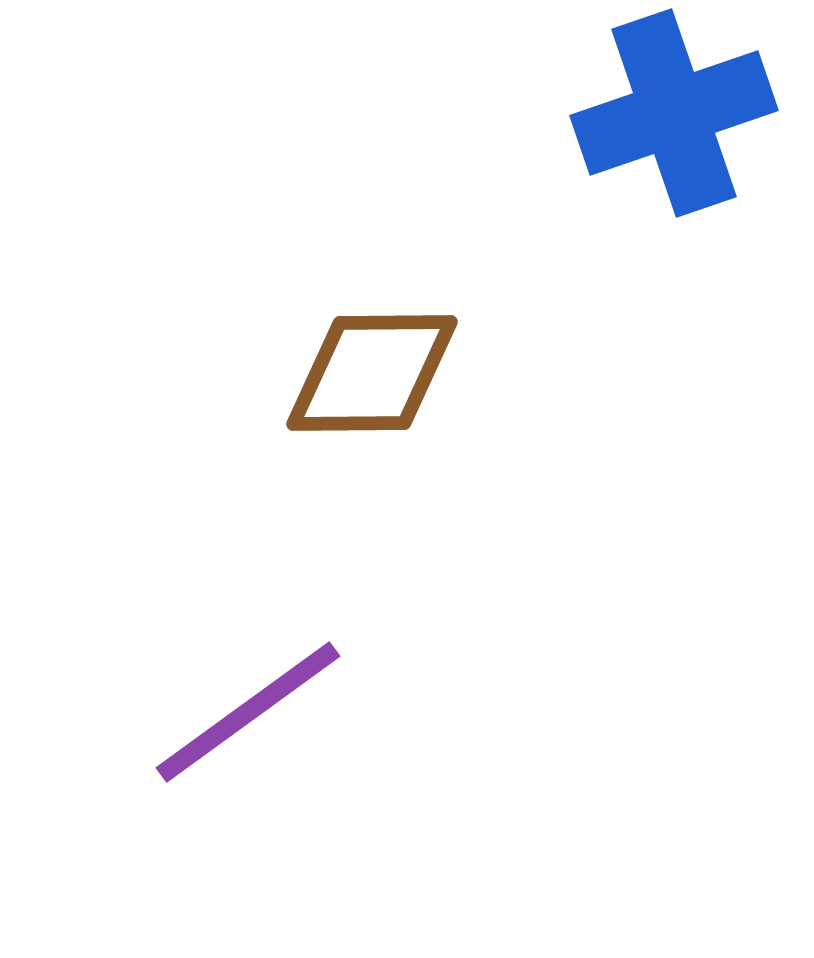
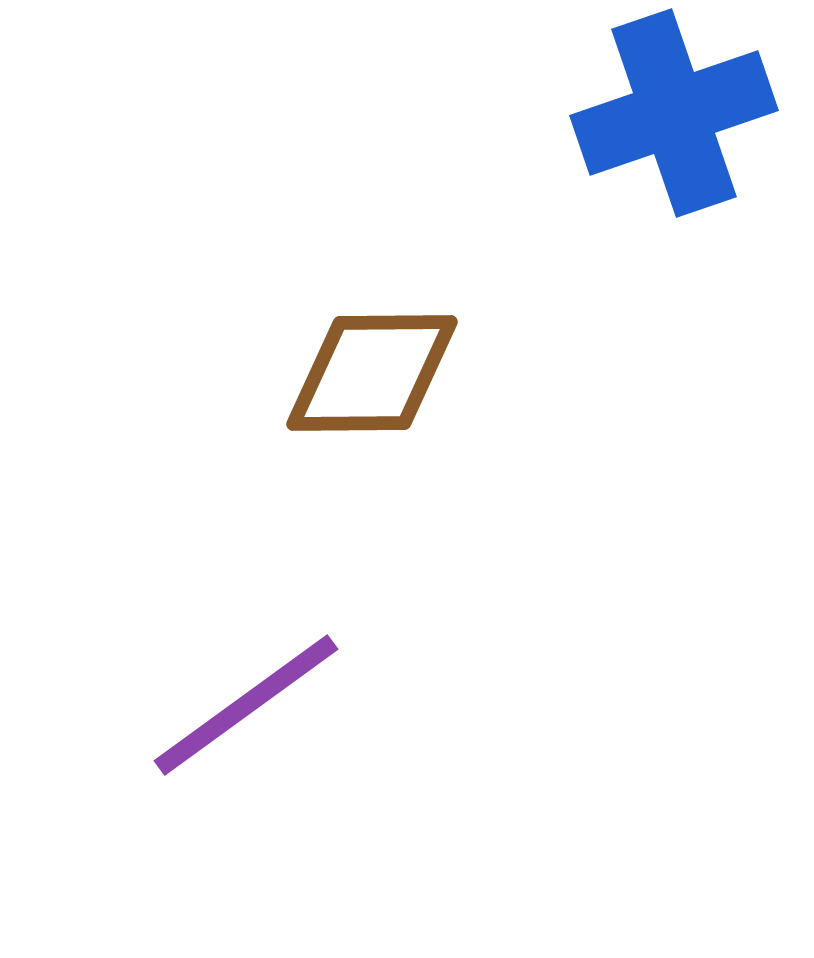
purple line: moved 2 px left, 7 px up
